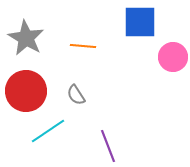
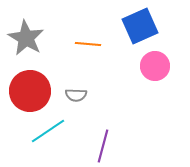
blue square: moved 4 px down; rotated 24 degrees counterclockwise
orange line: moved 5 px right, 2 px up
pink circle: moved 18 px left, 9 px down
red circle: moved 4 px right
gray semicircle: rotated 55 degrees counterclockwise
purple line: moved 5 px left; rotated 36 degrees clockwise
